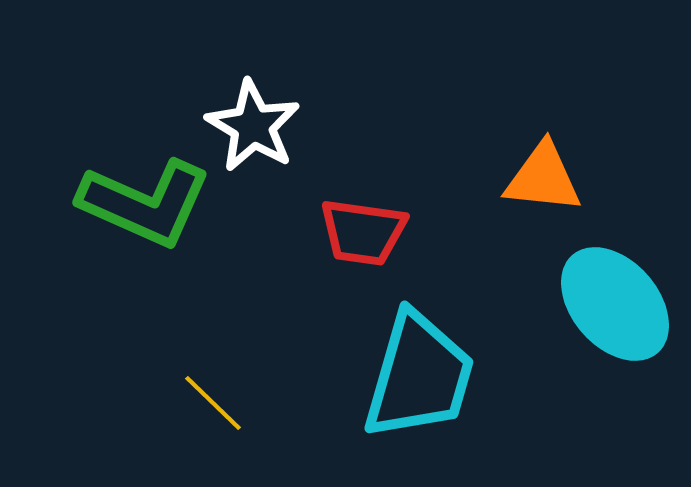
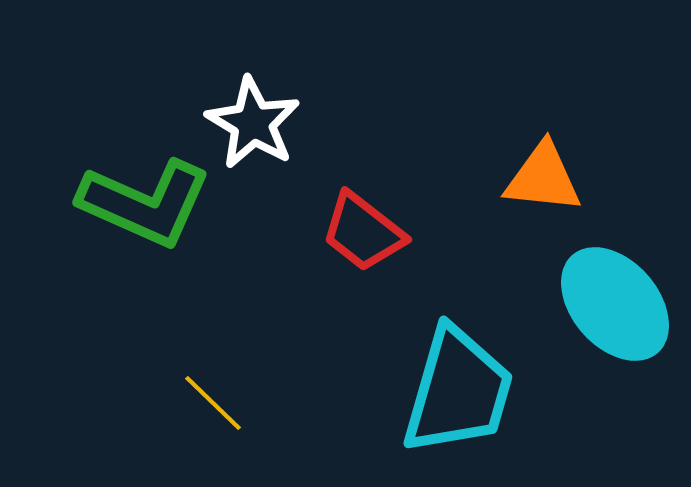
white star: moved 3 px up
red trapezoid: rotated 30 degrees clockwise
cyan trapezoid: moved 39 px right, 15 px down
